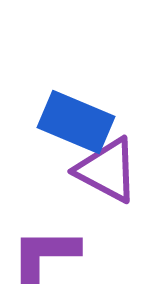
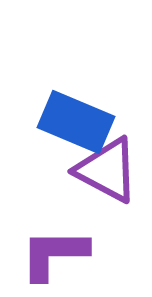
purple L-shape: moved 9 px right
